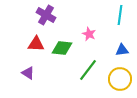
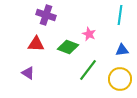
purple cross: rotated 12 degrees counterclockwise
green diamond: moved 6 px right, 1 px up; rotated 15 degrees clockwise
